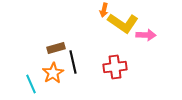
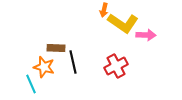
brown rectangle: rotated 18 degrees clockwise
red cross: moved 1 px right, 1 px up; rotated 20 degrees counterclockwise
orange star: moved 9 px left, 6 px up; rotated 25 degrees counterclockwise
